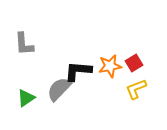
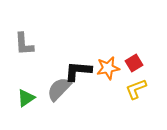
orange star: moved 2 px left, 2 px down
